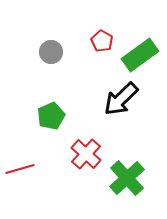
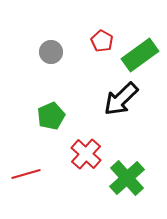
red line: moved 6 px right, 5 px down
